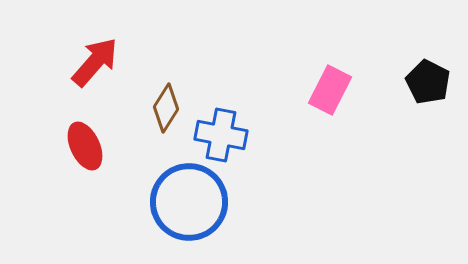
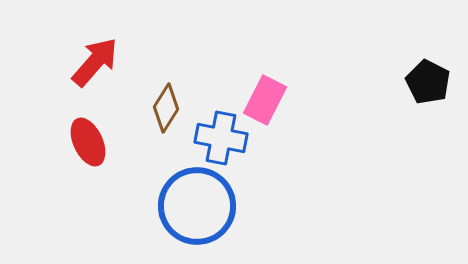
pink rectangle: moved 65 px left, 10 px down
blue cross: moved 3 px down
red ellipse: moved 3 px right, 4 px up
blue circle: moved 8 px right, 4 px down
